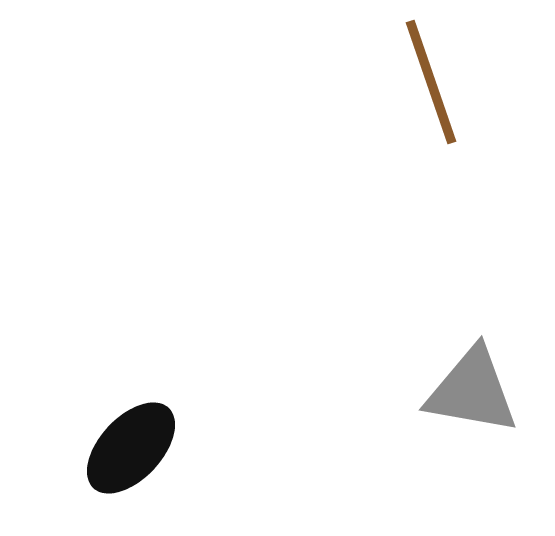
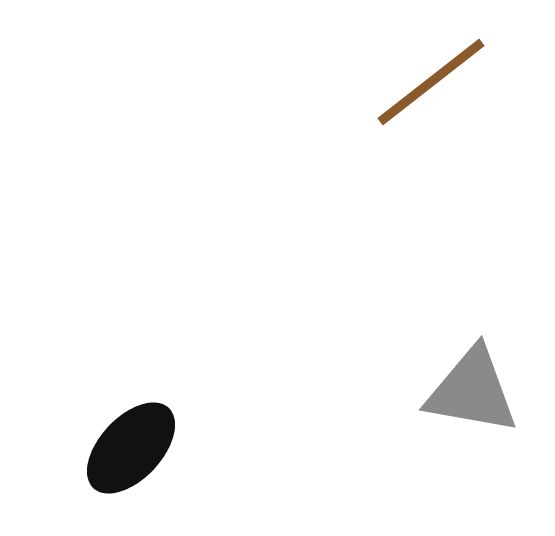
brown line: rotated 71 degrees clockwise
